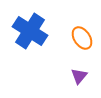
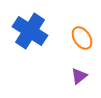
purple triangle: rotated 12 degrees clockwise
